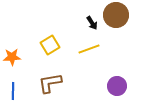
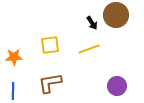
yellow square: rotated 24 degrees clockwise
orange star: moved 2 px right
